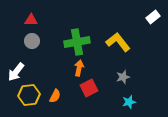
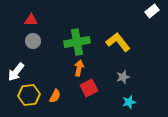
white rectangle: moved 1 px left, 6 px up
gray circle: moved 1 px right
